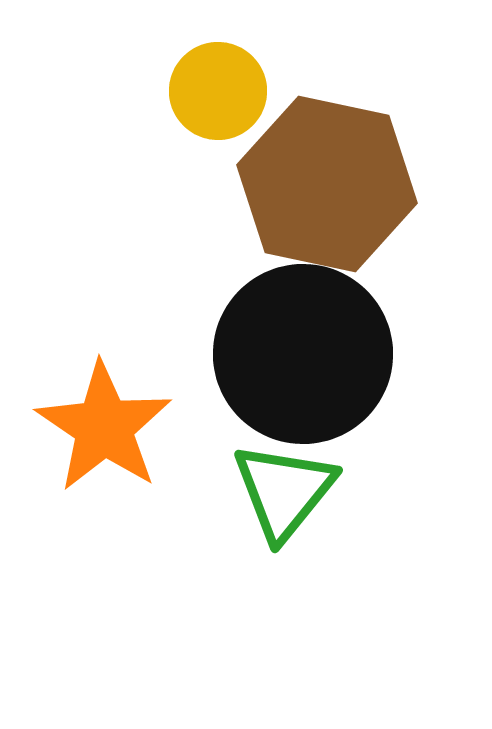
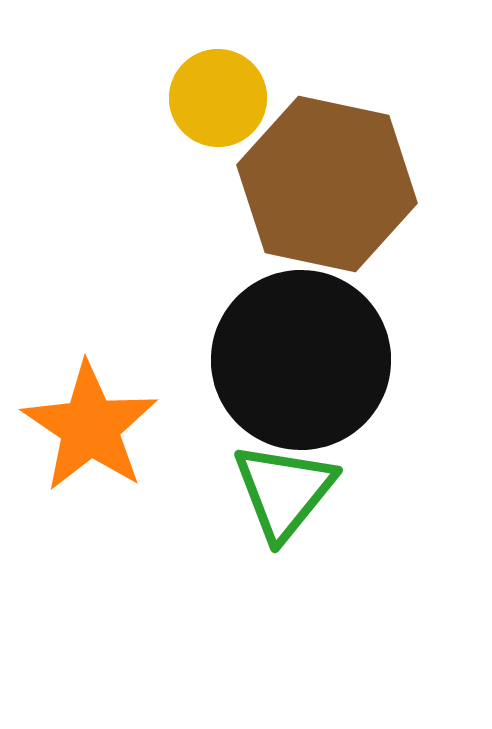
yellow circle: moved 7 px down
black circle: moved 2 px left, 6 px down
orange star: moved 14 px left
